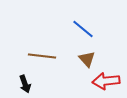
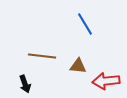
blue line: moved 2 px right, 5 px up; rotated 20 degrees clockwise
brown triangle: moved 9 px left, 7 px down; rotated 42 degrees counterclockwise
